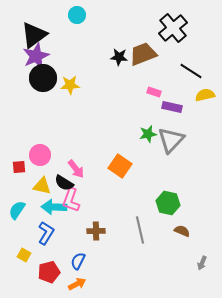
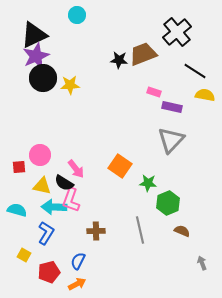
black cross: moved 4 px right, 4 px down
black triangle: rotated 12 degrees clockwise
black star: moved 3 px down
black line: moved 4 px right
yellow semicircle: rotated 24 degrees clockwise
green star: moved 49 px down; rotated 18 degrees clockwise
green hexagon: rotated 25 degrees clockwise
cyan semicircle: rotated 72 degrees clockwise
gray arrow: rotated 136 degrees clockwise
